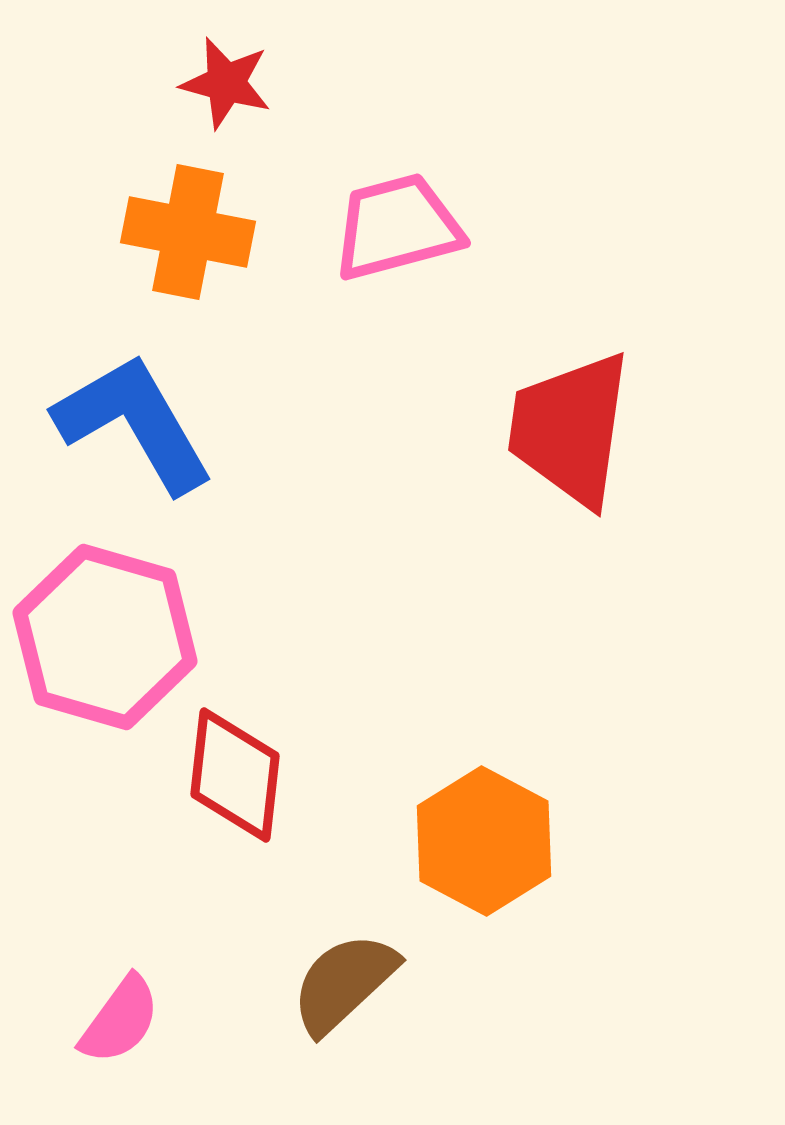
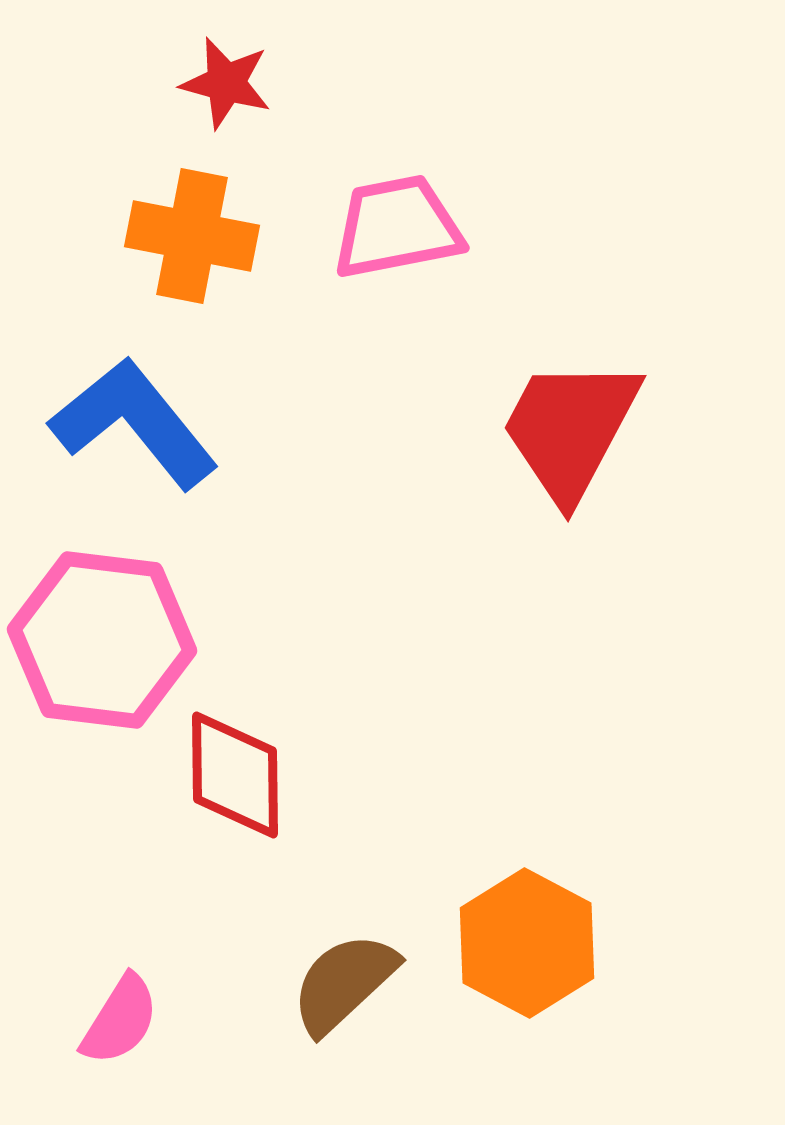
pink trapezoid: rotated 4 degrees clockwise
orange cross: moved 4 px right, 4 px down
blue L-shape: rotated 9 degrees counterclockwise
red trapezoid: rotated 20 degrees clockwise
pink hexagon: moved 3 px left, 3 px down; rotated 9 degrees counterclockwise
red diamond: rotated 7 degrees counterclockwise
orange hexagon: moved 43 px right, 102 px down
pink semicircle: rotated 4 degrees counterclockwise
